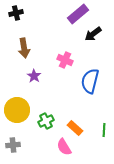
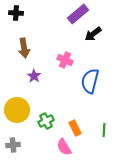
black cross: rotated 16 degrees clockwise
orange rectangle: rotated 21 degrees clockwise
